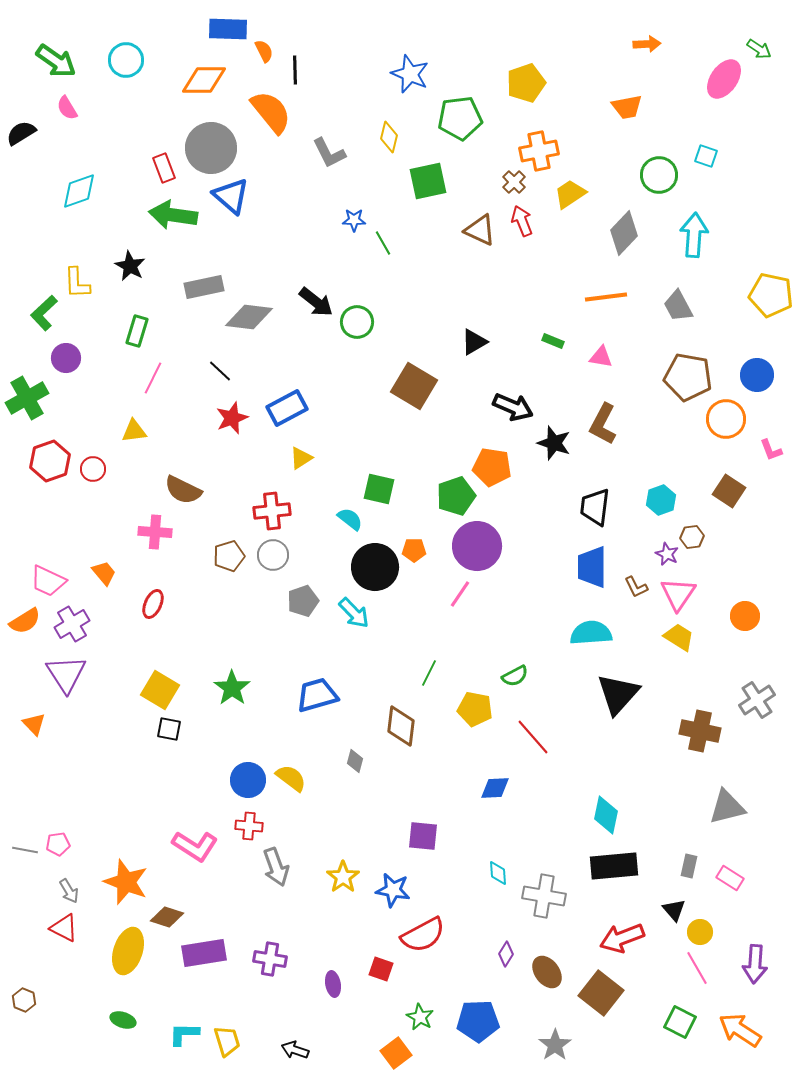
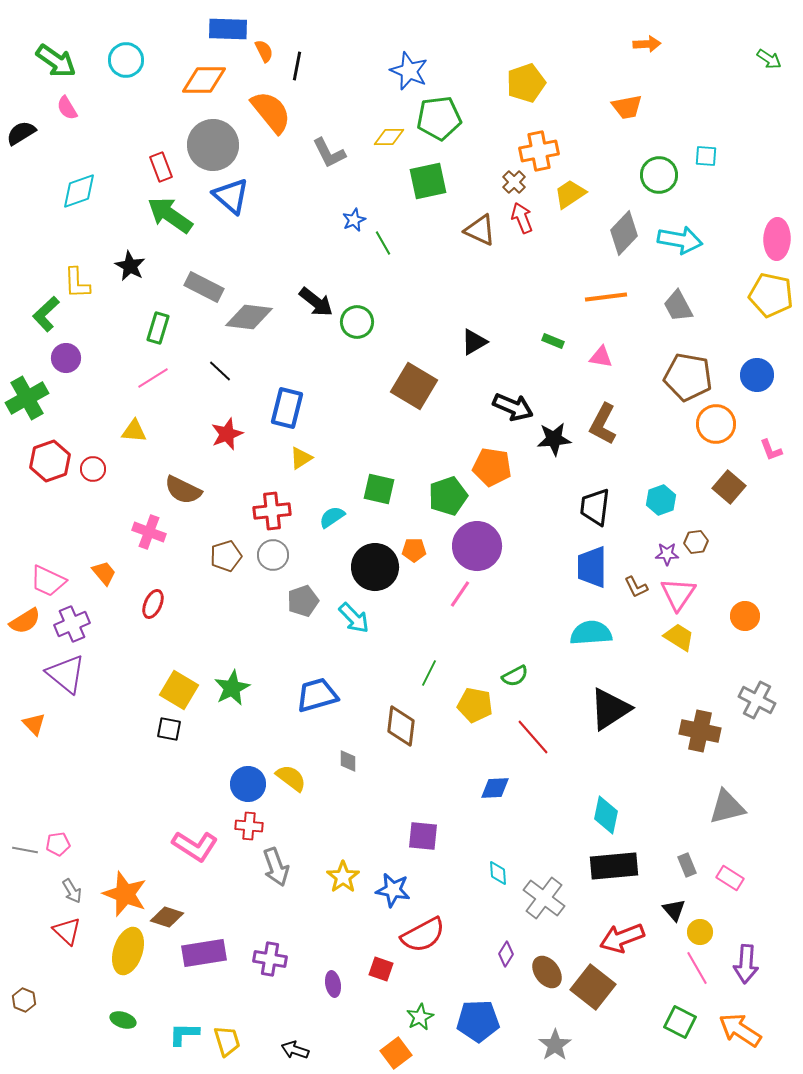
green arrow at (759, 49): moved 10 px right, 10 px down
black line at (295, 70): moved 2 px right, 4 px up; rotated 12 degrees clockwise
blue star at (410, 74): moved 1 px left, 3 px up
pink ellipse at (724, 79): moved 53 px right, 160 px down; rotated 33 degrees counterclockwise
green pentagon at (460, 118): moved 21 px left
yellow diamond at (389, 137): rotated 76 degrees clockwise
gray circle at (211, 148): moved 2 px right, 3 px up
cyan square at (706, 156): rotated 15 degrees counterclockwise
red rectangle at (164, 168): moved 3 px left, 1 px up
green arrow at (173, 215): moved 3 px left; rotated 27 degrees clockwise
blue star at (354, 220): rotated 25 degrees counterclockwise
red arrow at (522, 221): moved 3 px up
cyan arrow at (694, 235): moved 14 px left, 5 px down; rotated 96 degrees clockwise
gray rectangle at (204, 287): rotated 39 degrees clockwise
green L-shape at (44, 313): moved 2 px right, 1 px down
green rectangle at (137, 331): moved 21 px right, 3 px up
pink line at (153, 378): rotated 32 degrees clockwise
blue rectangle at (287, 408): rotated 48 degrees counterclockwise
red star at (232, 418): moved 5 px left, 16 px down
orange circle at (726, 419): moved 10 px left, 5 px down
yellow triangle at (134, 431): rotated 12 degrees clockwise
black star at (554, 443): moved 4 px up; rotated 24 degrees counterclockwise
brown square at (729, 491): moved 4 px up; rotated 8 degrees clockwise
green pentagon at (456, 496): moved 8 px left
cyan semicircle at (350, 519): moved 18 px left, 2 px up; rotated 72 degrees counterclockwise
pink cross at (155, 532): moved 6 px left; rotated 16 degrees clockwise
brown hexagon at (692, 537): moved 4 px right, 5 px down
purple star at (667, 554): rotated 25 degrees counterclockwise
brown pentagon at (229, 556): moved 3 px left
cyan arrow at (354, 613): moved 5 px down
purple cross at (72, 624): rotated 8 degrees clockwise
purple triangle at (66, 674): rotated 18 degrees counterclockwise
green star at (232, 688): rotated 9 degrees clockwise
yellow square at (160, 690): moved 19 px right
black triangle at (618, 694): moved 8 px left, 15 px down; rotated 15 degrees clockwise
gray cross at (757, 700): rotated 30 degrees counterclockwise
yellow pentagon at (475, 709): moved 4 px up
gray diamond at (355, 761): moved 7 px left; rotated 15 degrees counterclockwise
blue circle at (248, 780): moved 4 px down
gray rectangle at (689, 866): moved 2 px left, 1 px up; rotated 35 degrees counterclockwise
orange star at (126, 882): moved 1 px left, 12 px down
gray arrow at (69, 891): moved 3 px right
gray cross at (544, 896): moved 2 px down; rotated 27 degrees clockwise
red triangle at (64, 928): moved 3 px right, 3 px down; rotated 16 degrees clockwise
purple arrow at (755, 964): moved 9 px left
brown square at (601, 993): moved 8 px left, 6 px up
green star at (420, 1017): rotated 16 degrees clockwise
